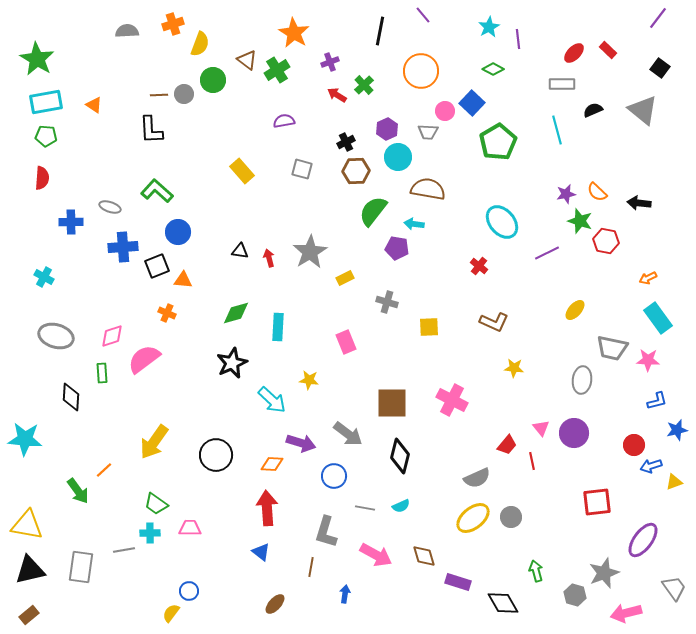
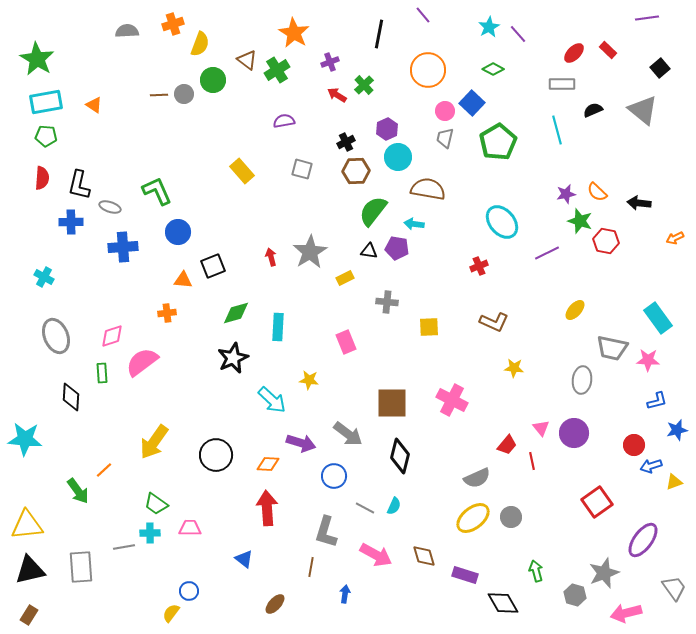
purple line at (658, 18): moved 11 px left; rotated 45 degrees clockwise
black line at (380, 31): moved 1 px left, 3 px down
purple line at (518, 39): moved 5 px up; rotated 36 degrees counterclockwise
black square at (660, 68): rotated 12 degrees clockwise
orange circle at (421, 71): moved 7 px right, 1 px up
black L-shape at (151, 130): moved 72 px left, 55 px down; rotated 16 degrees clockwise
gray trapezoid at (428, 132): moved 17 px right, 6 px down; rotated 100 degrees clockwise
green L-shape at (157, 191): rotated 24 degrees clockwise
black triangle at (240, 251): moved 129 px right
red arrow at (269, 258): moved 2 px right, 1 px up
black square at (157, 266): moved 56 px right
red cross at (479, 266): rotated 30 degrees clockwise
orange arrow at (648, 278): moved 27 px right, 40 px up
gray cross at (387, 302): rotated 10 degrees counterclockwise
orange cross at (167, 313): rotated 30 degrees counterclockwise
gray ellipse at (56, 336): rotated 52 degrees clockwise
pink semicircle at (144, 359): moved 2 px left, 3 px down
black star at (232, 363): moved 1 px right, 5 px up
orange diamond at (272, 464): moved 4 px left
red square at (597, 502): rotated 28 degrees counterclockwise
cyan semicircle at (401, 506): moved 7 px left; rotated 42 degrees counterclockwise
gray line at (365, 508): rotated 18 degrees clockwise
yellow triangle at (27, 525): rotated 16 degrees counterclockwise
gray line at (124, 550): moved 3 px up
blue triangle at (261, 552): moved 17 px left, 7 px down
gray rectangle at (81, 567): rotated 12 degrees counterclockwise
purple rectangle at (458, 582): moved 7 px right, 7 px up
brown rectangle at (29, 615): rotated 18 degrees counterclockwise
